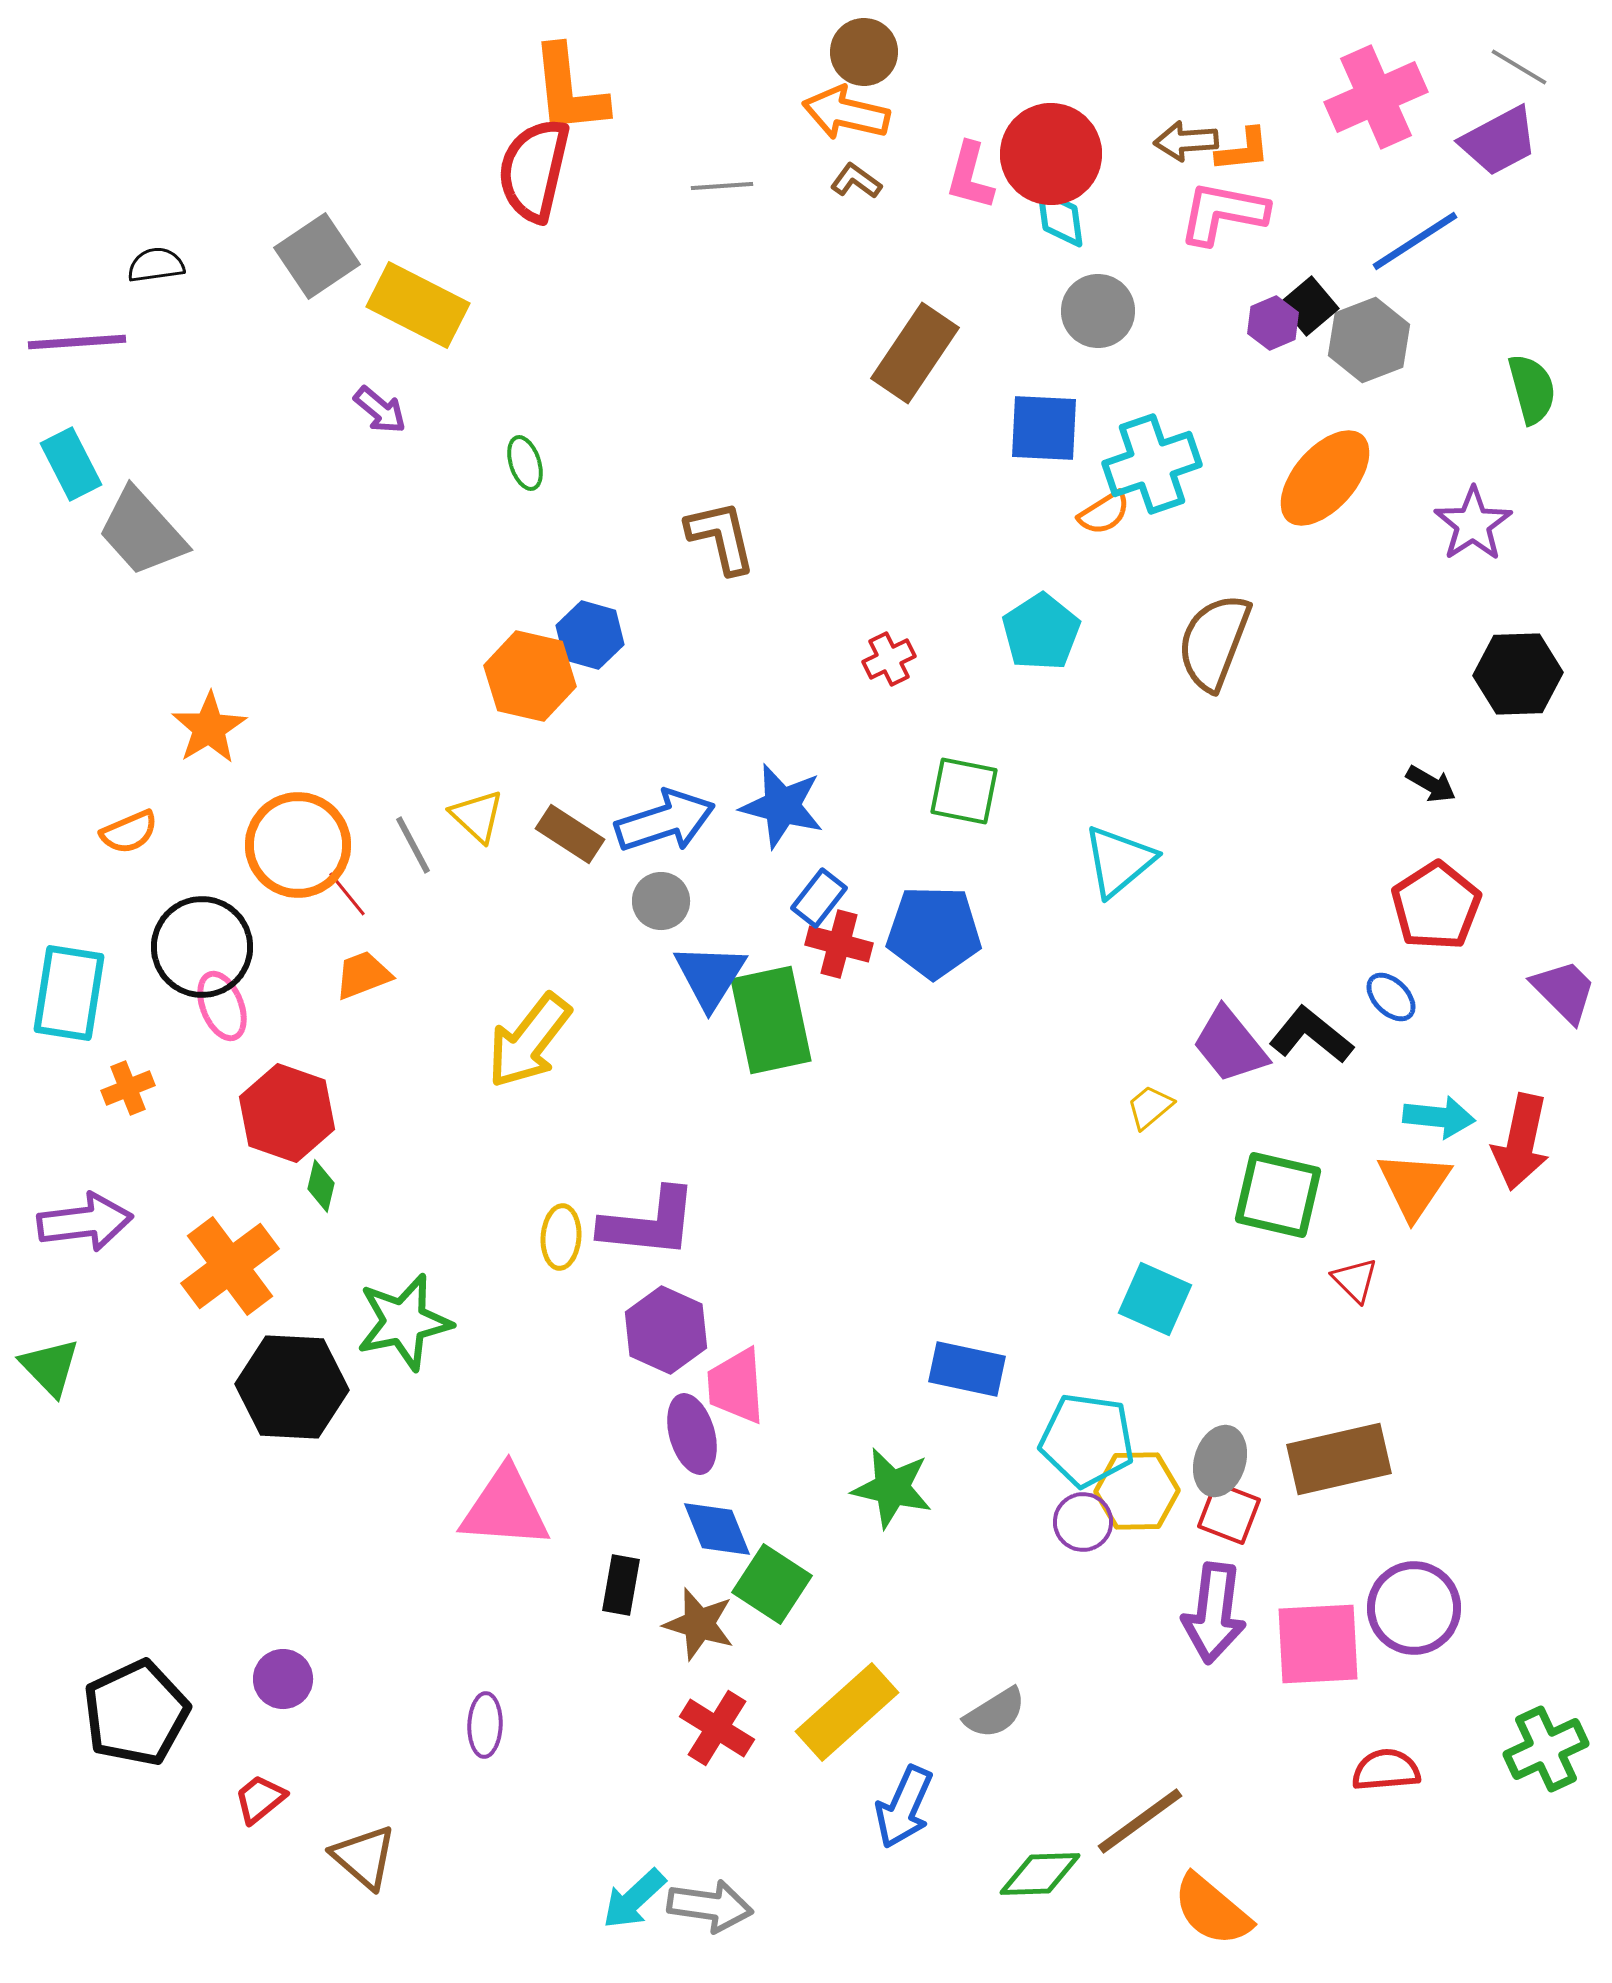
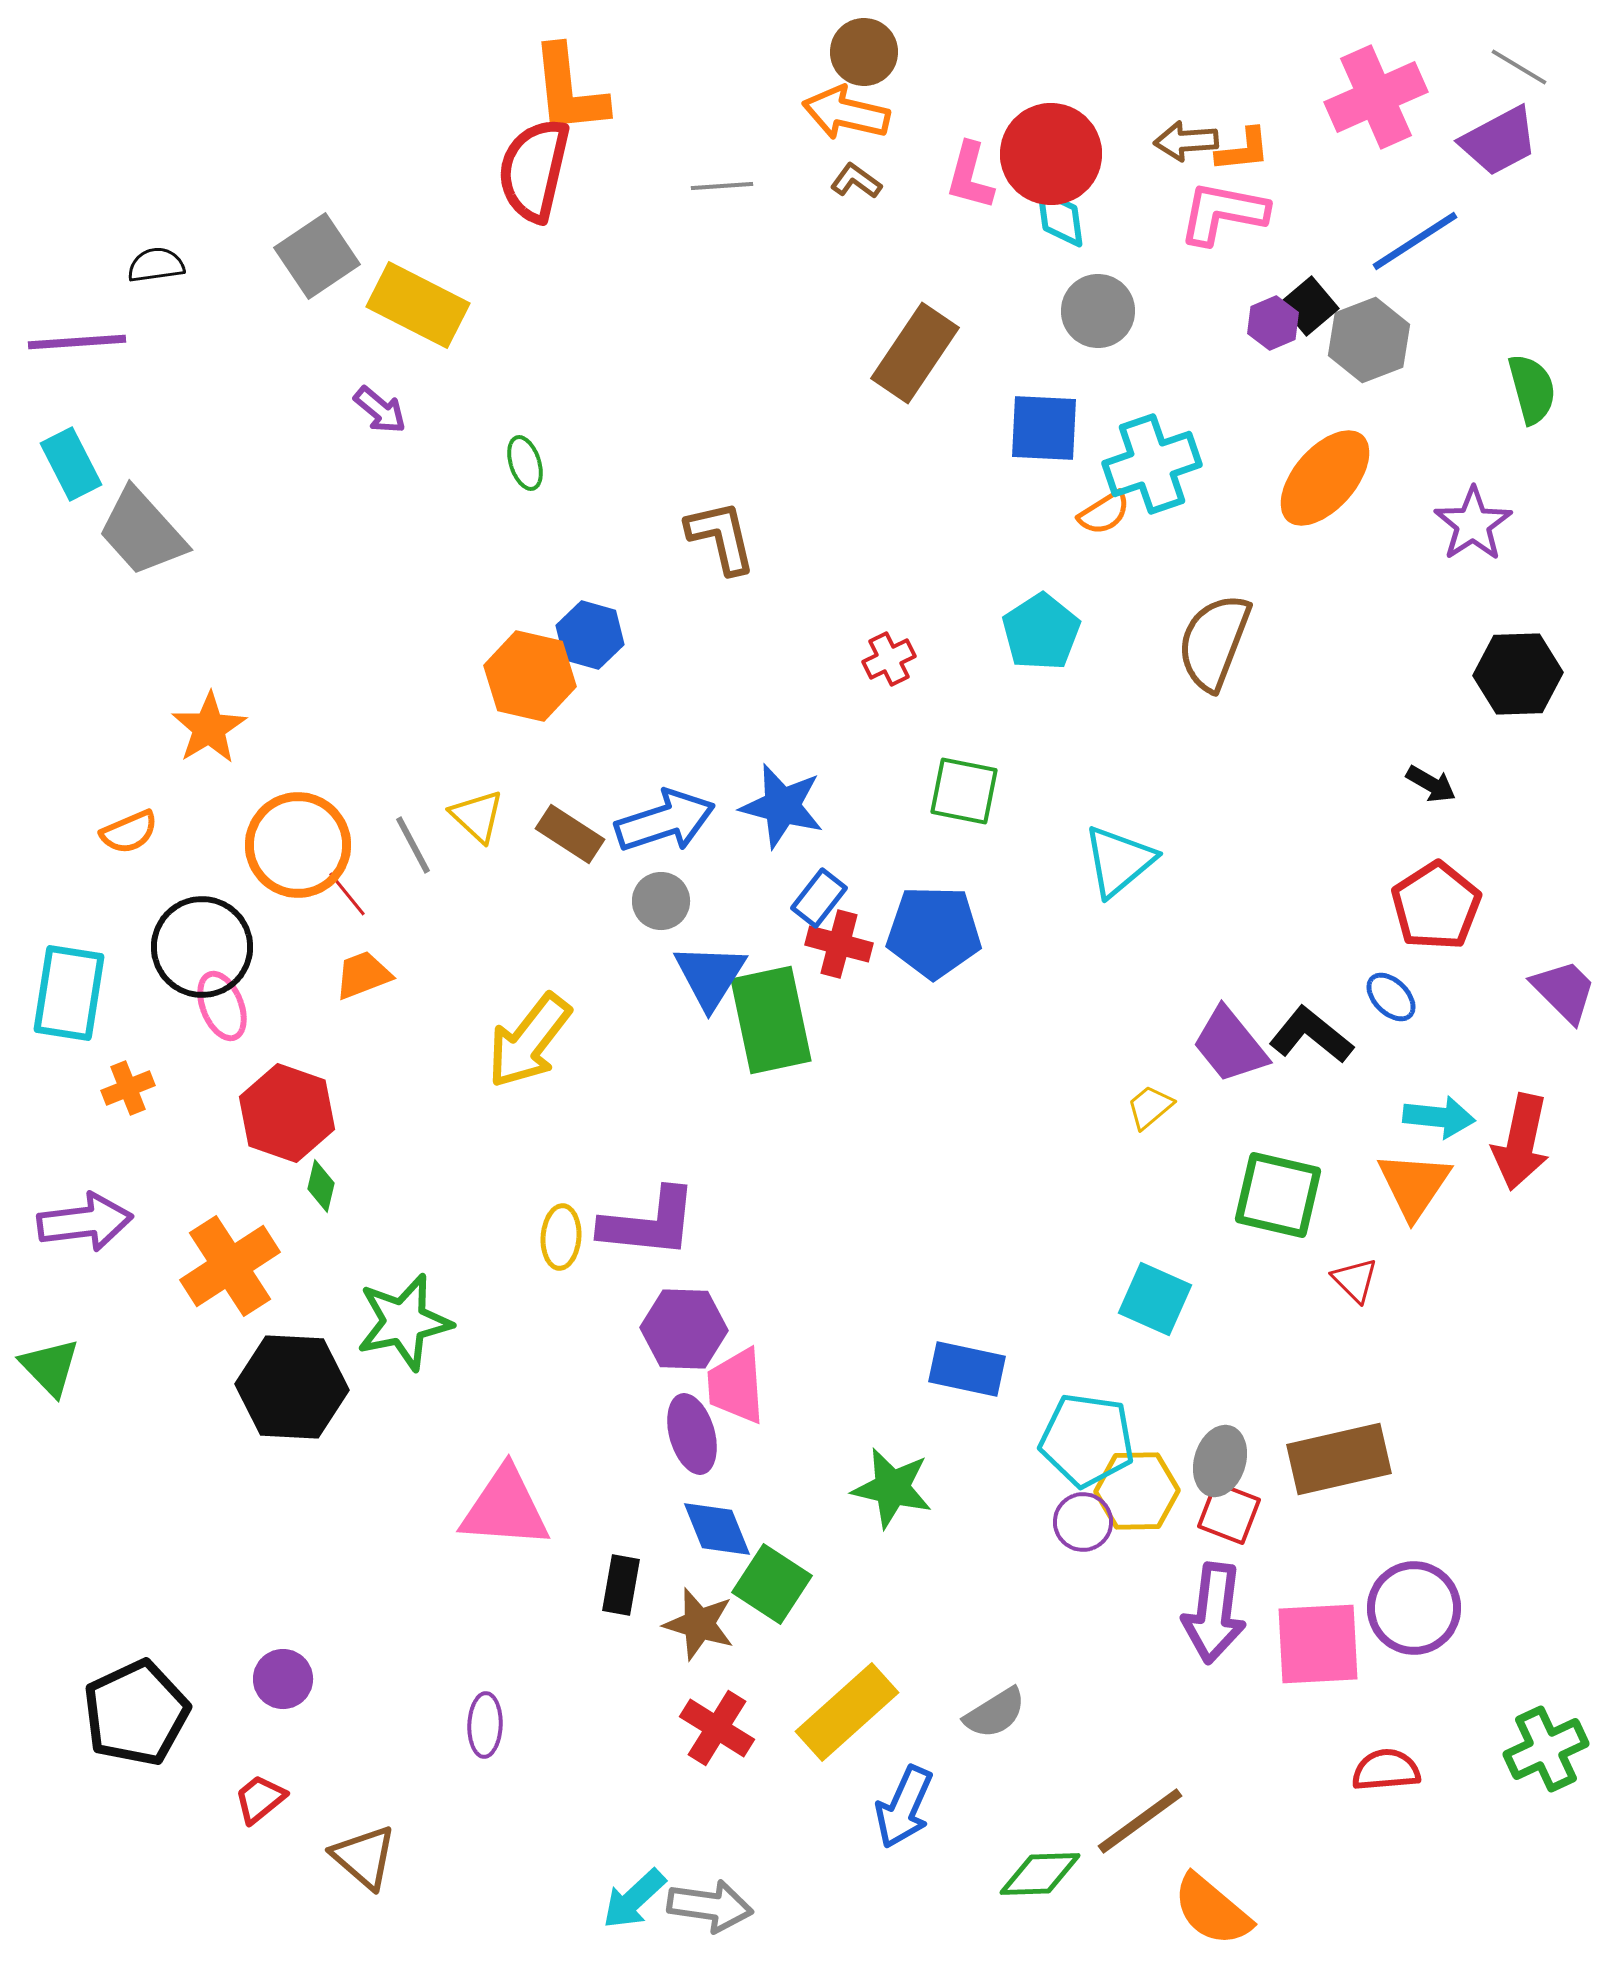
orange cross at (230, 1266): rotated 4 degrees clockwise
purple hexagon at (666, 1330): moved 18 px right, 1 px up; rotated 22 degrees counterclockwise
